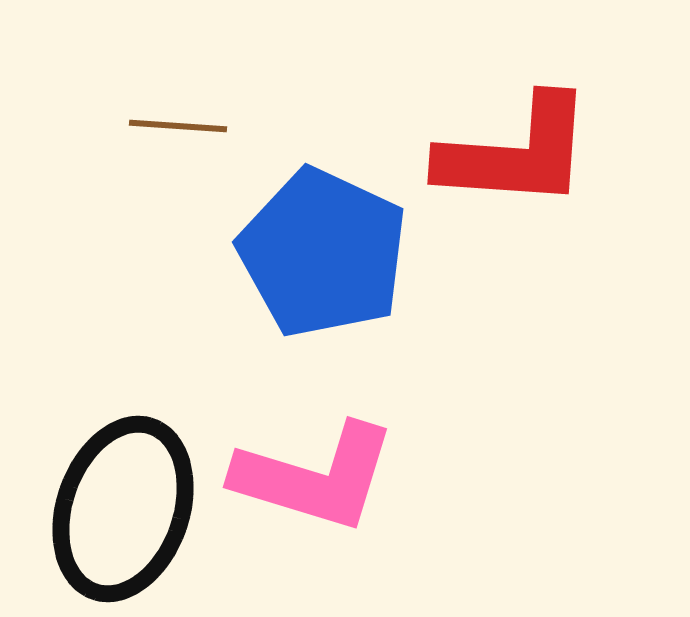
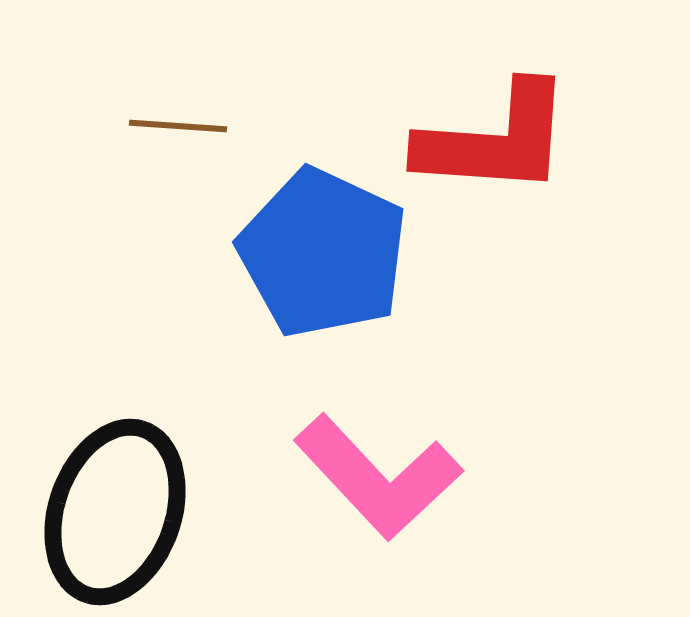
red L-shape: moved 21 px left, 13 px up
pink L-shape: moved 63 px right; rotated 30 degrees clockwise
black ellipse: moved 8 px left, 3 px down
